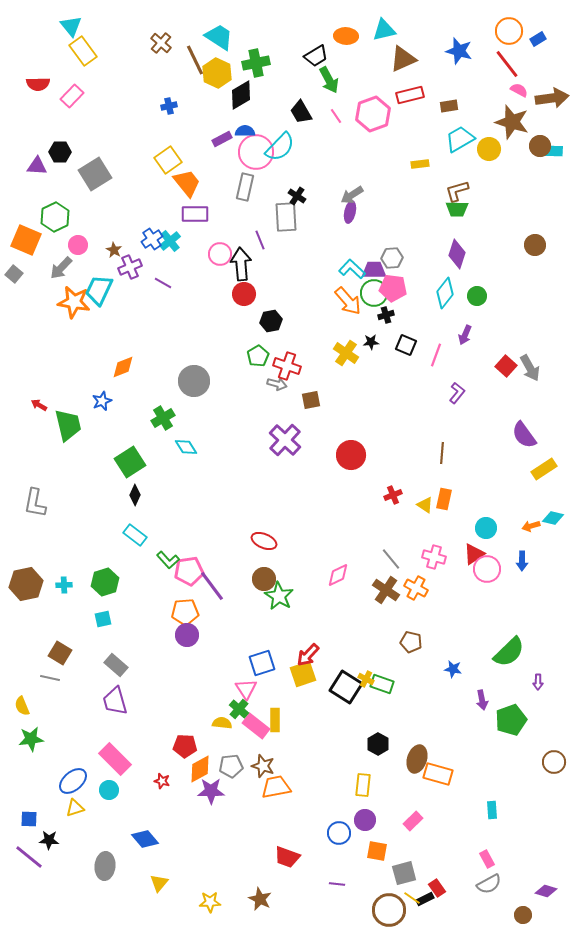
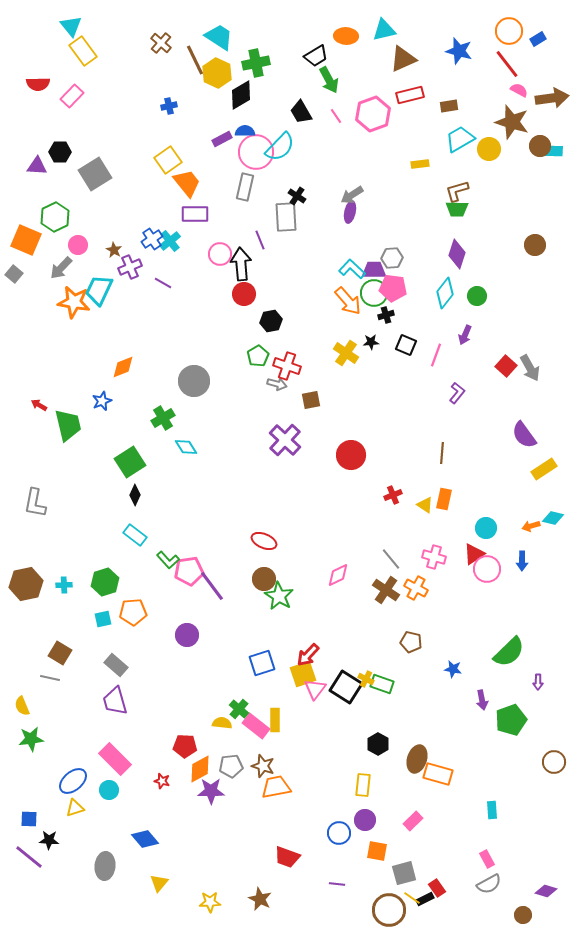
orange pentagon at (185, 612): moved 52 px left
pink triangle at (246, 689): moved 69 px right; rotated 10 degrees clockwise
